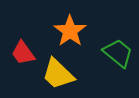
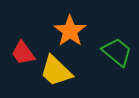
green trapezoid: moved 1 px left, 1 px up
yellow trapezoid: moved 2 px left, 3 px up
